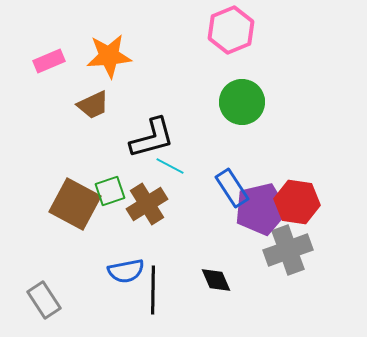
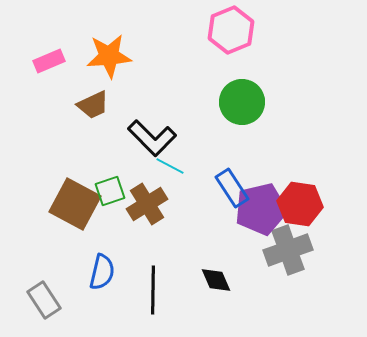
black L-shape: rotated 60 degrees clockwise
red hexagon: moved 3 px right, 2 px down
blue semicircle: moved 24 px left, 1 px down; rotated 66 degrees counterclockwise
